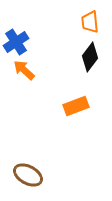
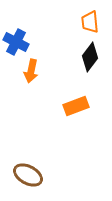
blue cross: rotated 30 degrees counterclockwise
orange arrow: moved 7 px right, 1 px down; rotated 120 degrees counterclockwise
